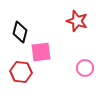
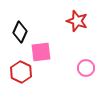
black diamond: rotated 10 degrees clockwise
pink circle: moved 1 px right
red hexagon: rotated 20 degrees clockwise
